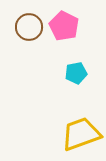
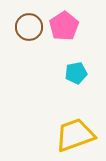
pink pentagon: rotated 12 degrees clockwise
yellow trapezoid: moved 6 px left, 1 px down
